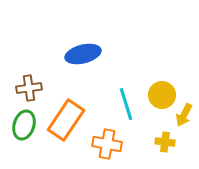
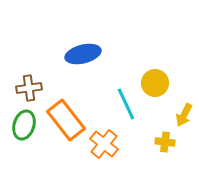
yellow circle: moved 7 px left, 12 px up
cyan line: rotated 8 degrees counterclockwise
orange rectangle: rotated 72 degrees counterclockwise
orange cross: moved 3 px left; rotated 28 degrees clockwise
